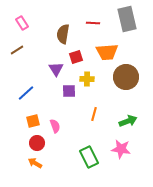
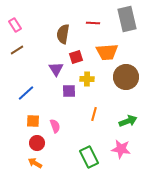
pink rectangle: moved 7 px left, 2 px down
orange square: rotated 16 degrees clockwise
